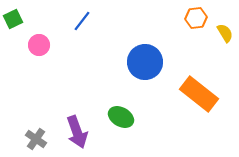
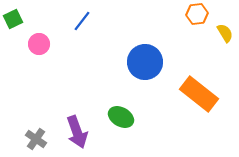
orange hexagon: moved 1 px right, 4 px up
pink circle: moved 1 px up
